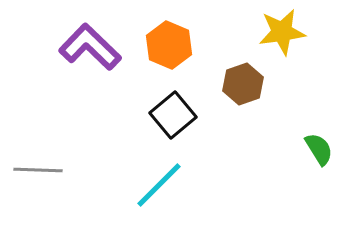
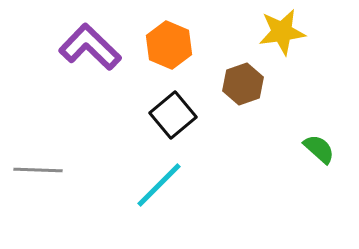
green semicircle: rotated 16 degrees counterclockwise
